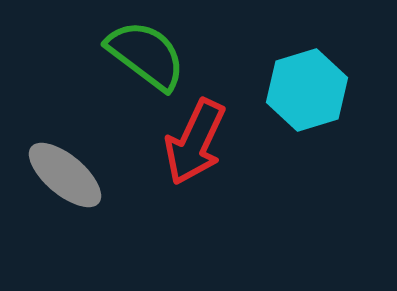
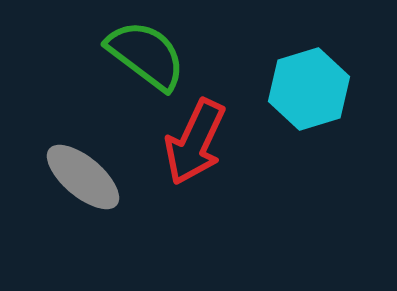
cyan hexagon: moved 2 px right, 1 px up
gray ellipse: moved 18 px right, 2 px down
